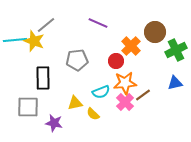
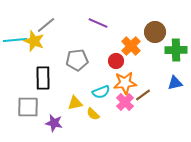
green cross: rotated 25 degrees clockwise
